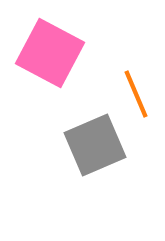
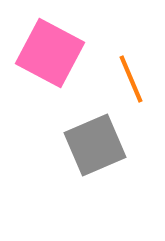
orange line: moved 5 px left, 15 px up
